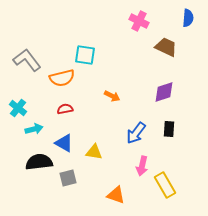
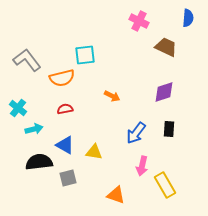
cyan square: rotated 15 degrees counterclockwise
blue triangle: moved 1 px right, 2 px down
